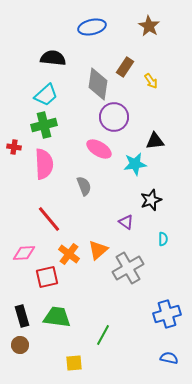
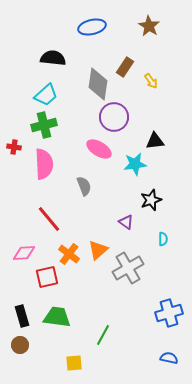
blue cross: moved 2 px right, 1 px up
